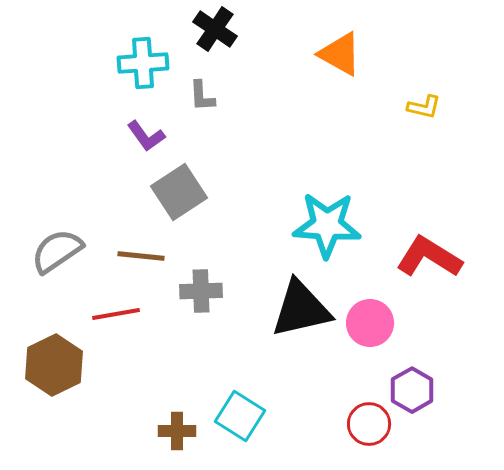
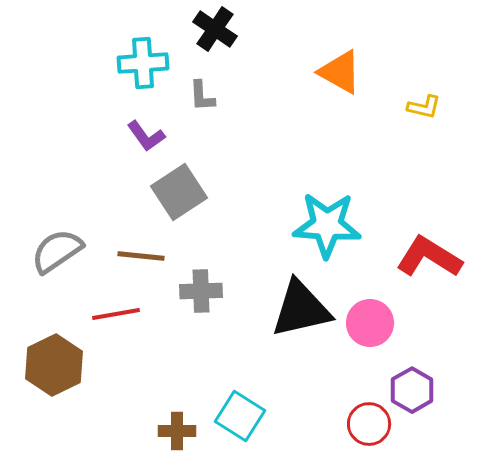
orange triangle: moved 18 px down
